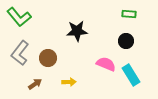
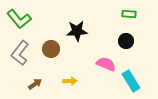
green L-shape: moved 2 px down
brown circle: moved 3 px right, 9 px up
cyan rectangle: moved 6 px down
yellow arrow: moved 1 px right, 1 px up
